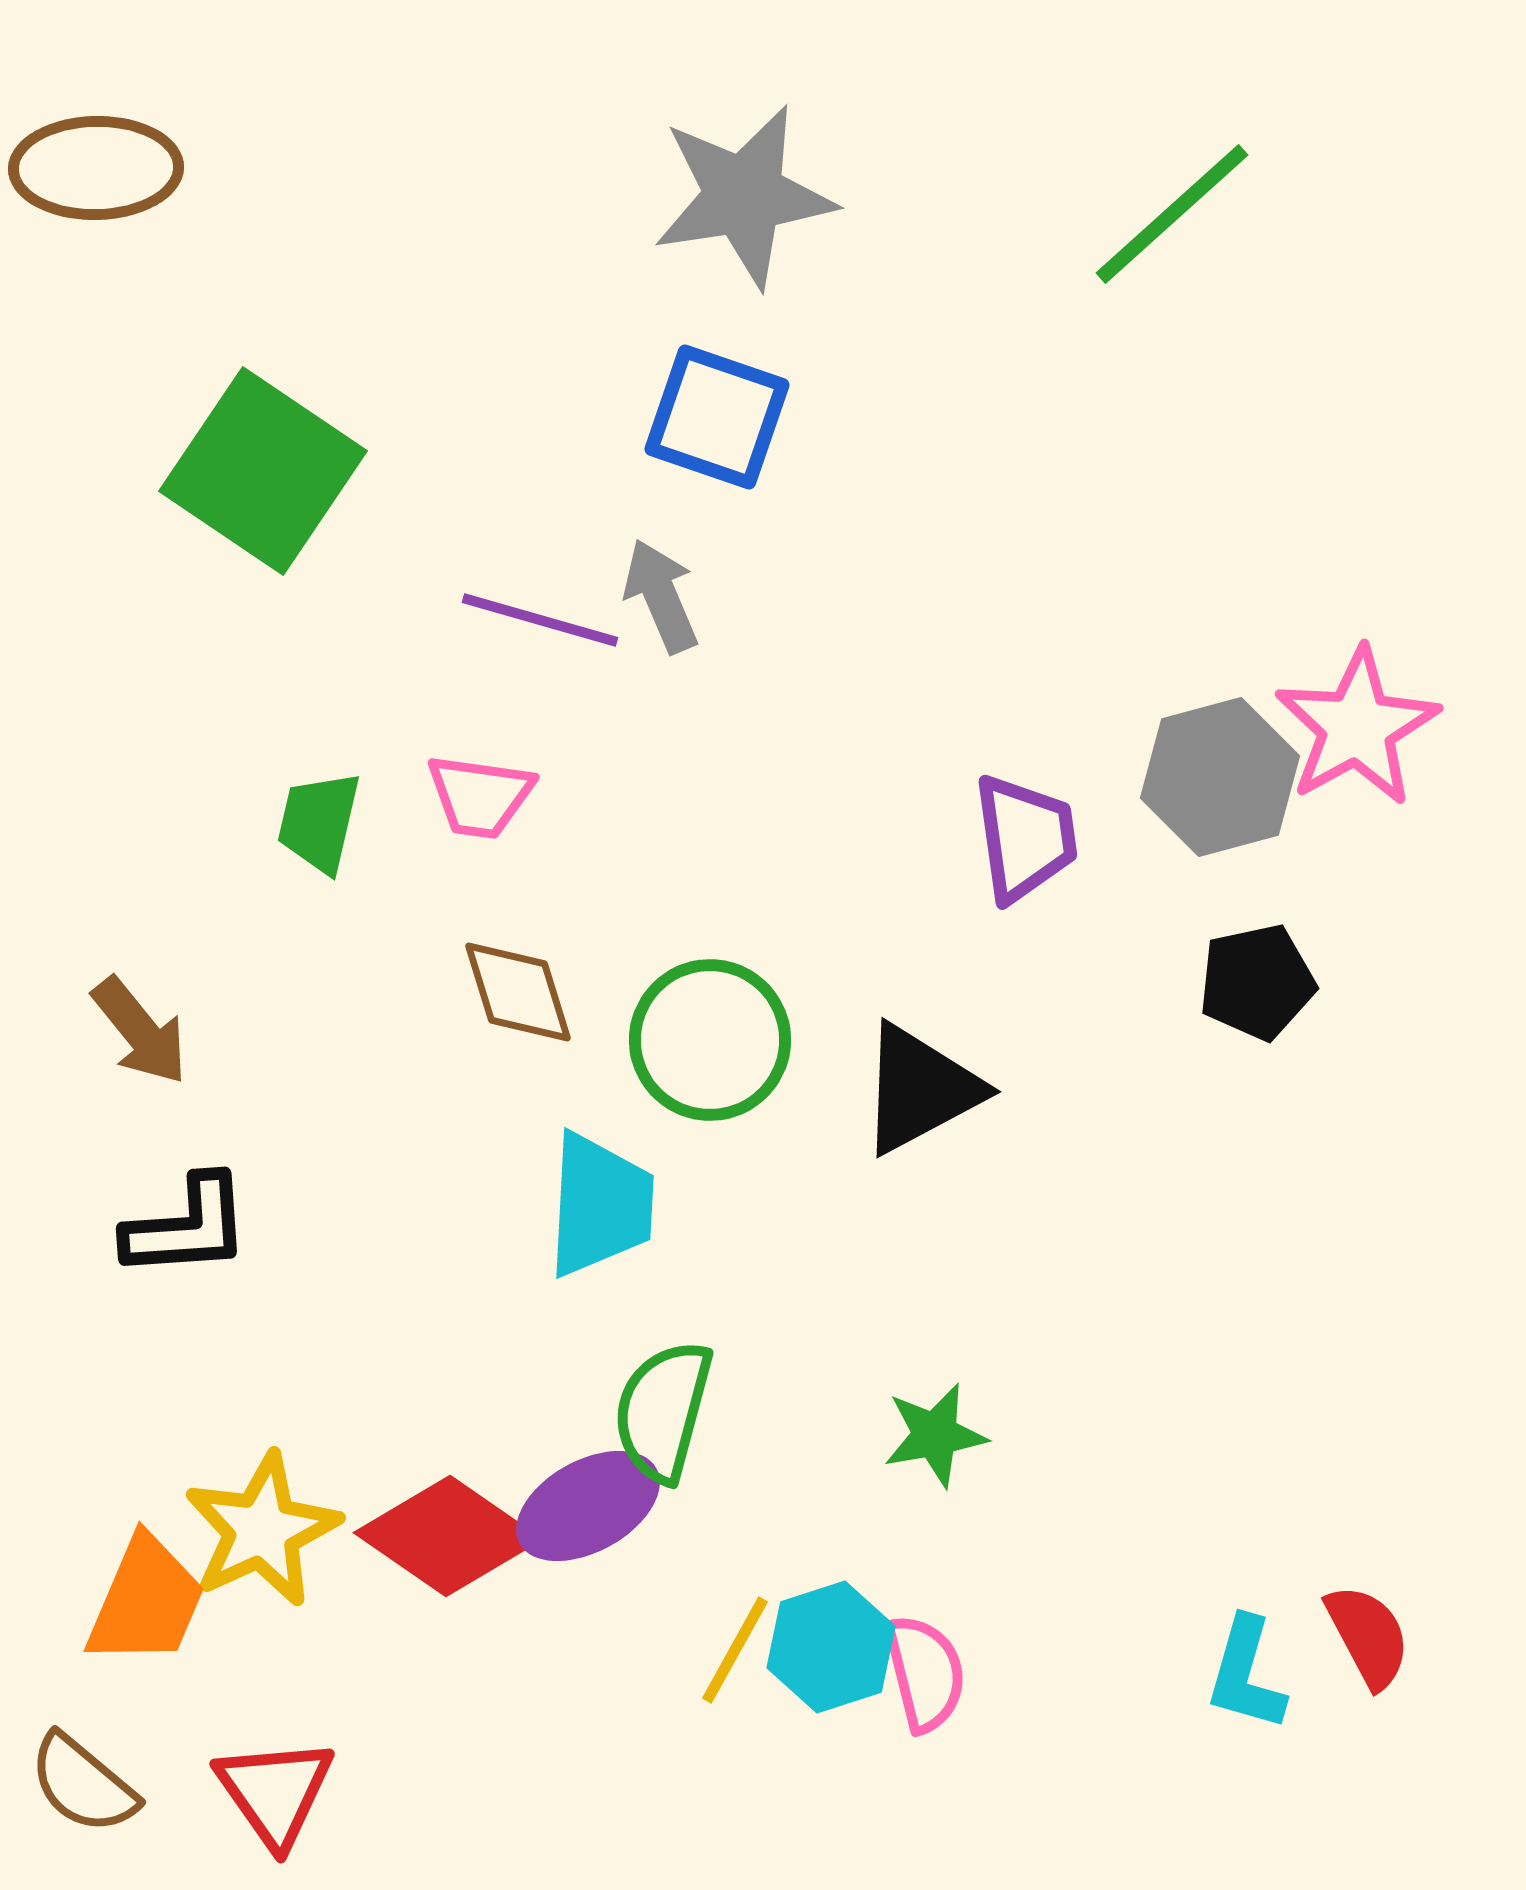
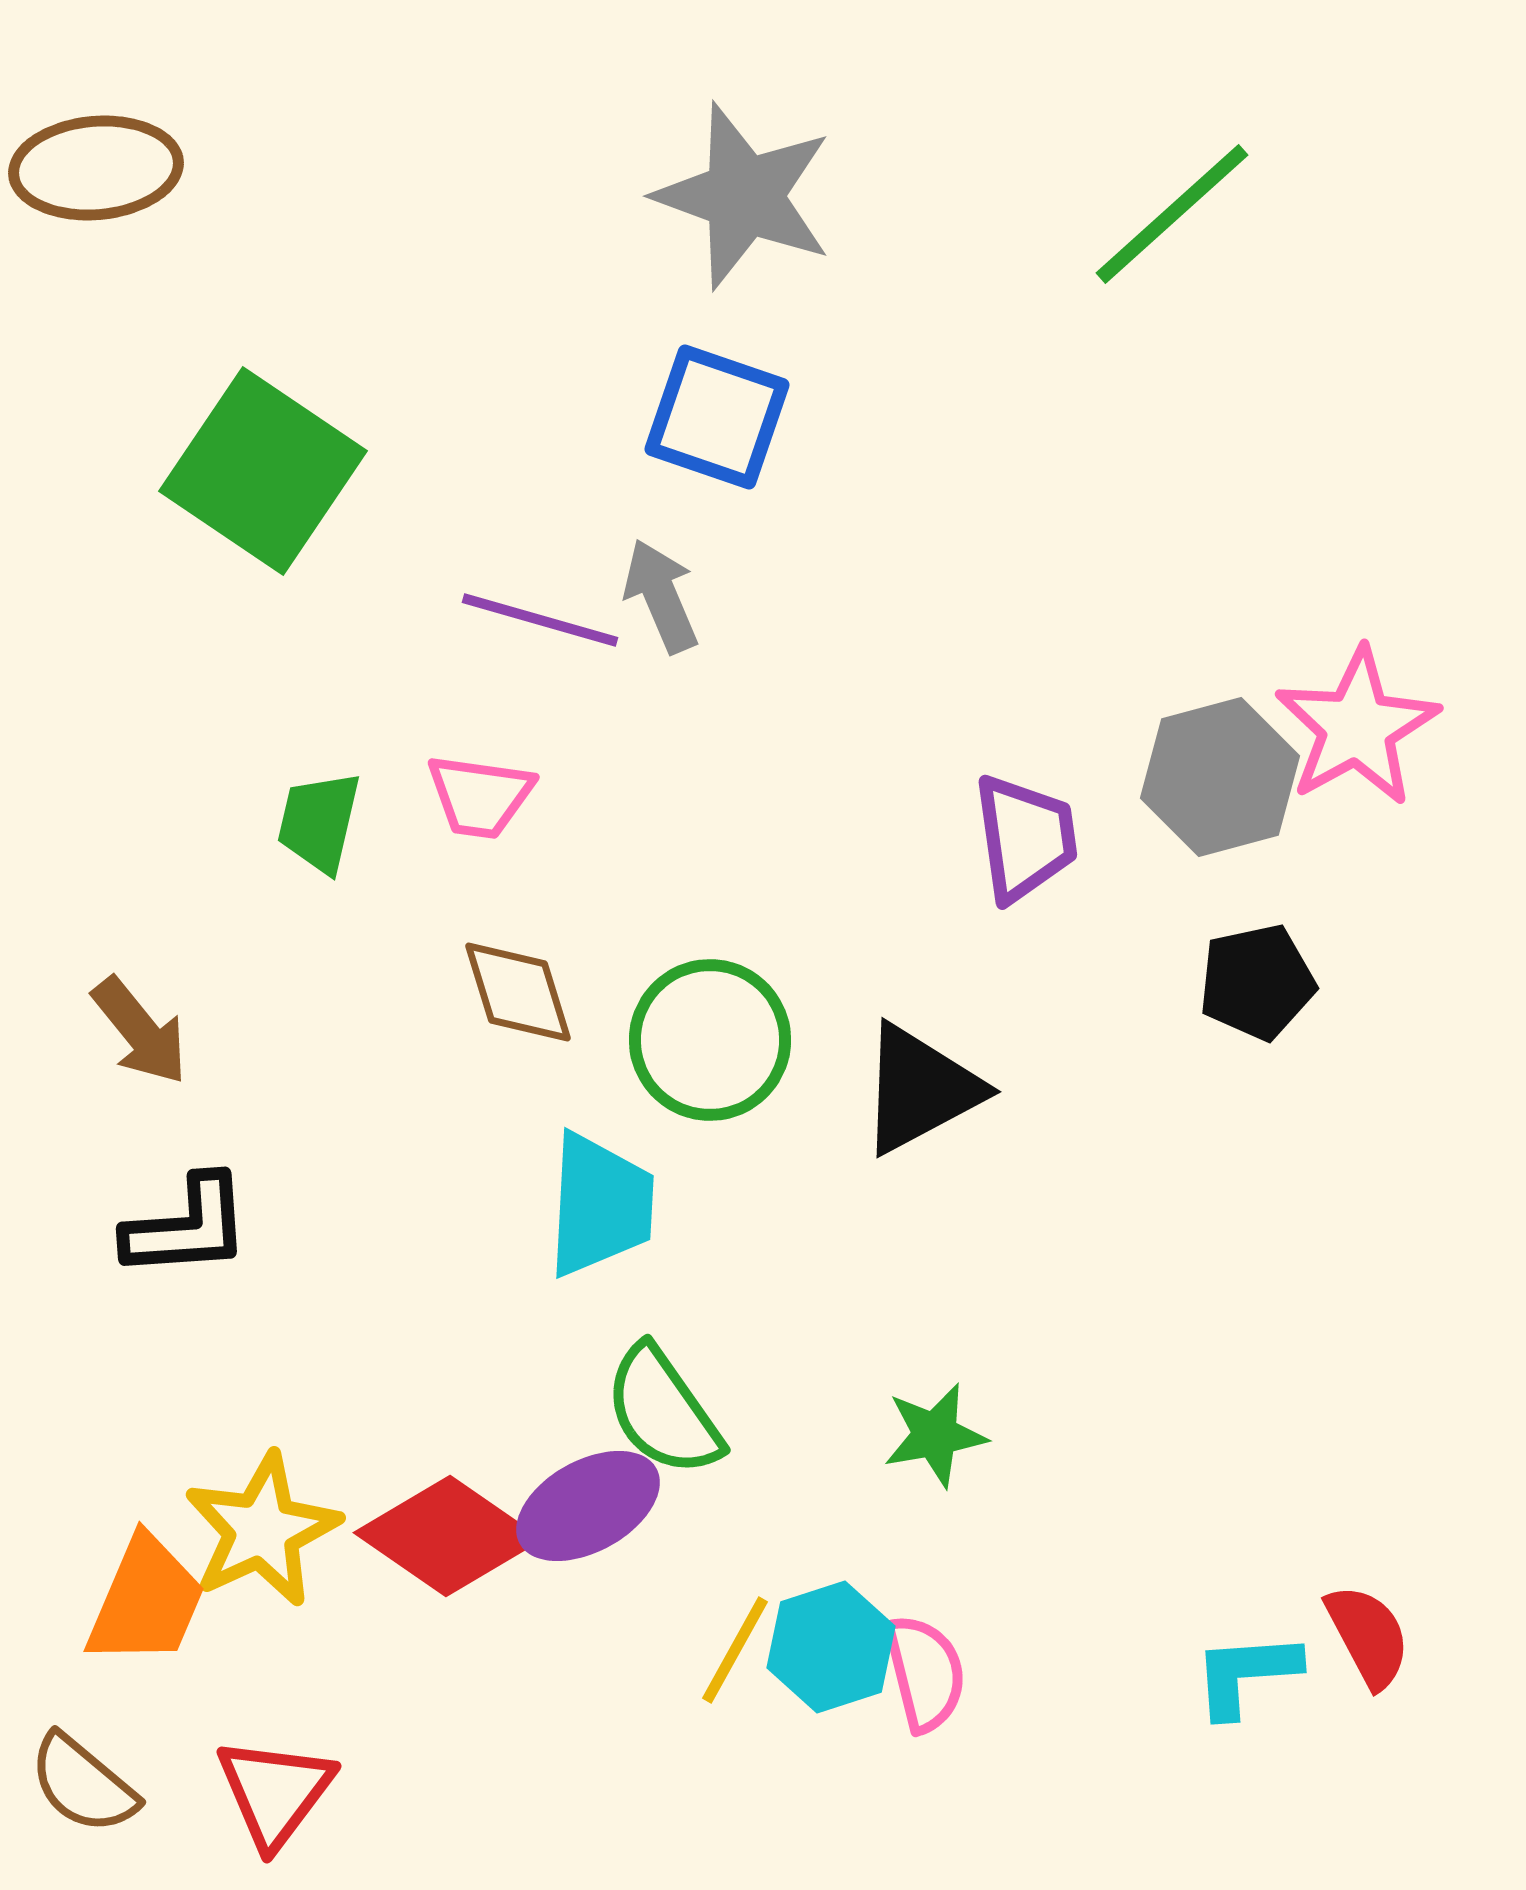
brown ellipse: rotated 4 degrees counterclockwise
gray star: rotated 29 degrees clockwise
green semicircle: rotated 50 degrees counterclockwise
cyan L-shape: rotated 70 degrees clockwise
red triangle: rotated 12 degrees clockwise
